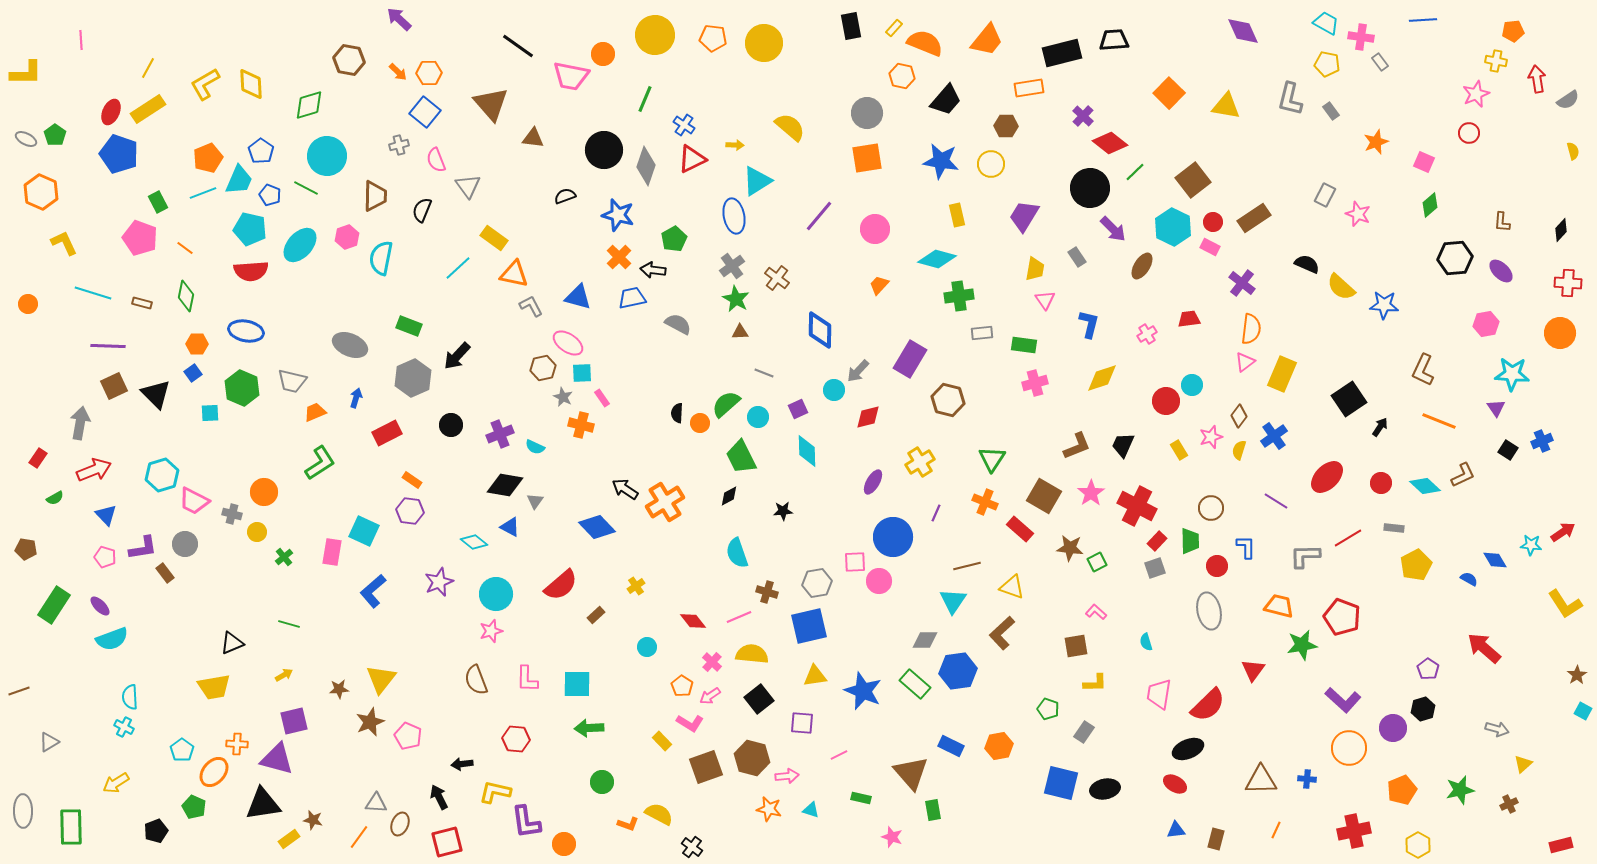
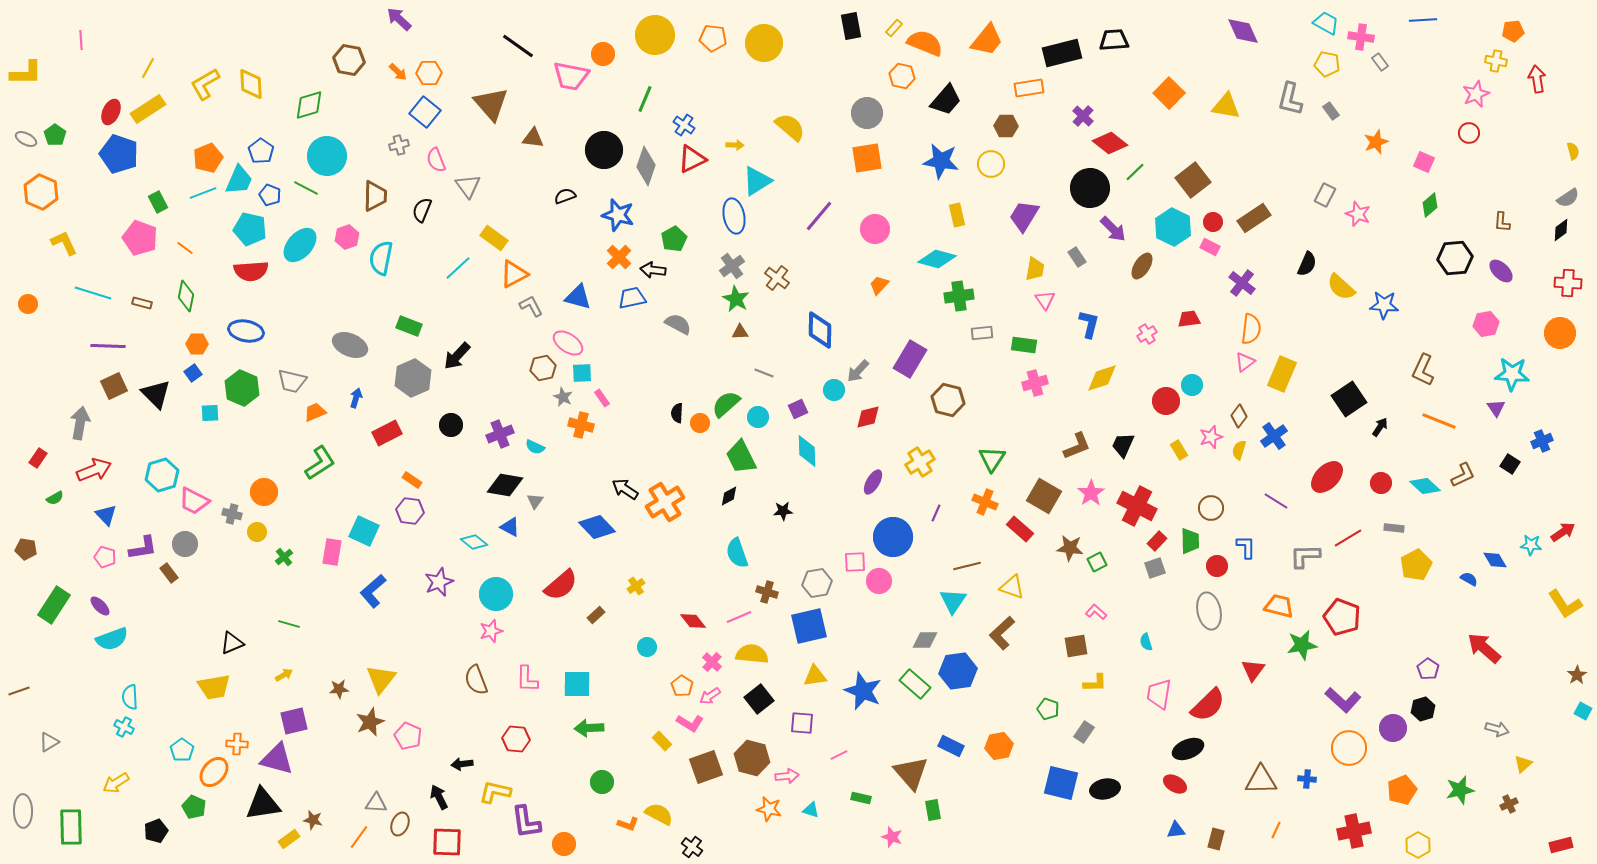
gray semicircle at (1568, 100): moved 98 px down
black diamond at (1561, 230): rotated 10 degrees clockwise
black semicircle at (1307, 264): rotated 90 degrees clockwise
orange triangle at (514, 274): rotated 40 degrees counterclockwise
black square at (1508, 450): moved 2 px right, 14 px down
brown rectangle at (165, 573): moved 4 px right
red square at (447, 842): rotated 16 degrees clockwise
